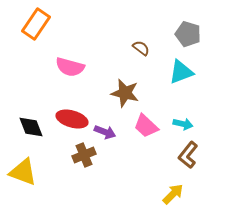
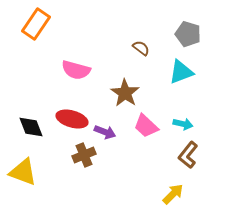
pink semicircle: moved 6 px right, 3 px down
brown star: rotated 20 degrees clockwise
